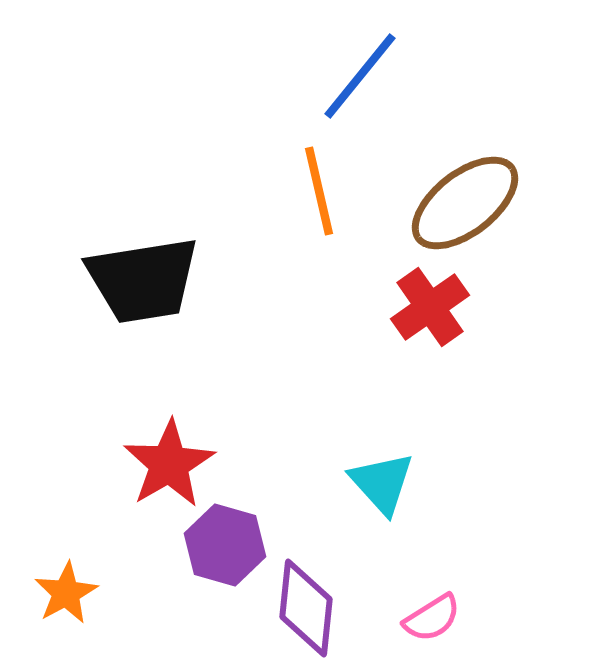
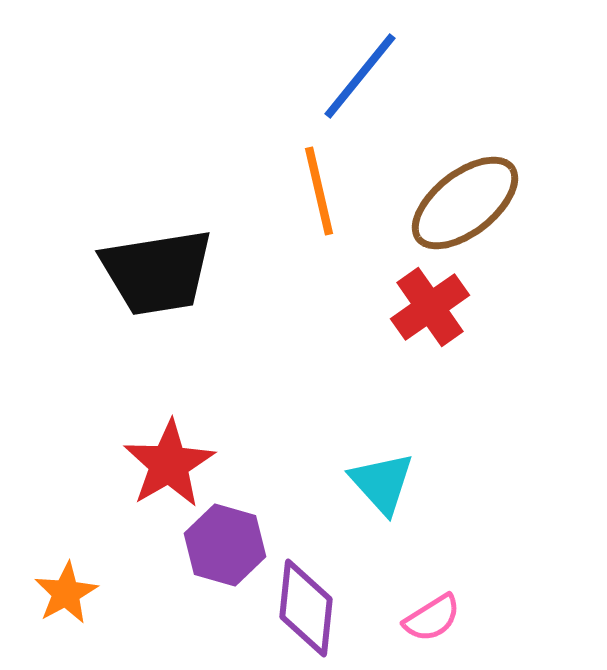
black trapezoid: moved 14 px right, 8 px up
